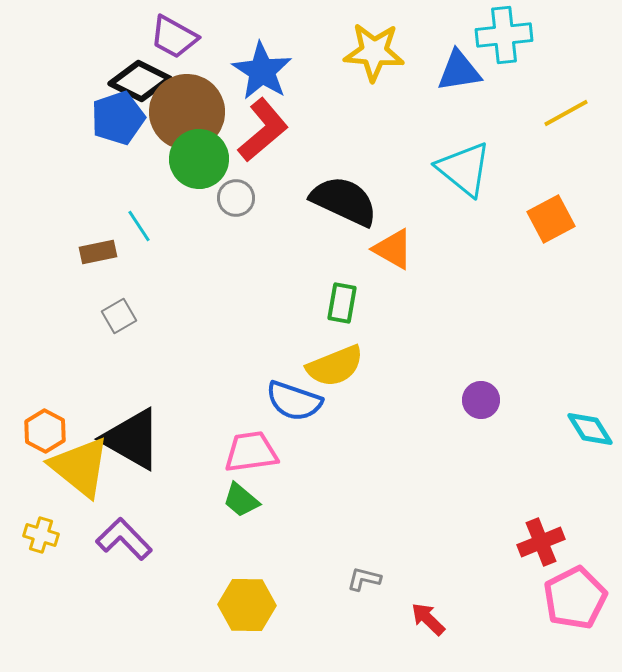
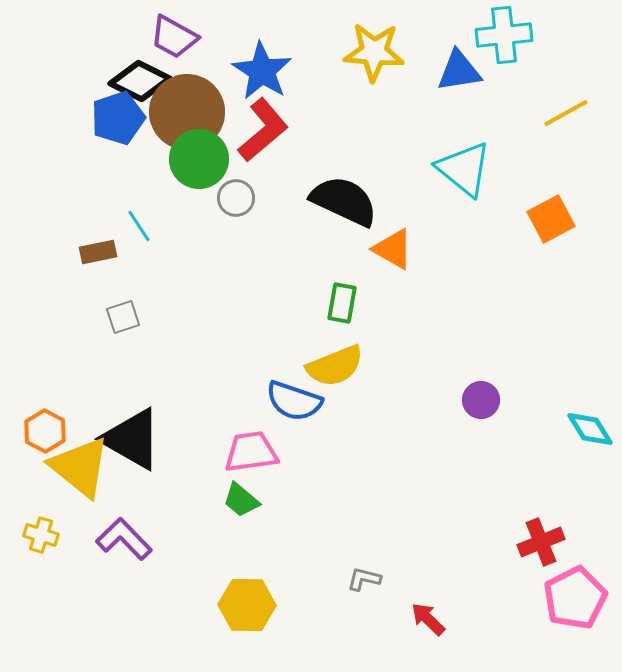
gray square: moved 4 px right, 1 px down; rotated 12 degrees clockwise
